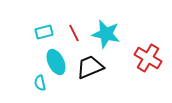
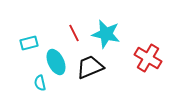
cyan rectangle: moved 15 px left, 11 px down
